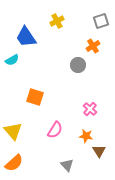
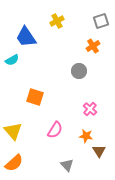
gray circle: moved 1 px right, 6 px down
